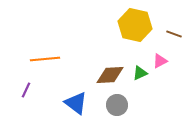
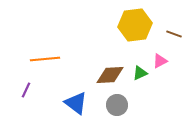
yellow hexagon: rotated 20 degrees counterclockwise
